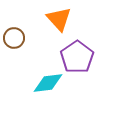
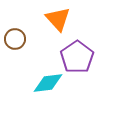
orange triangle: moved 1 px left
brown circle: moved 1 px right, 1 px down
